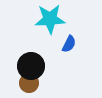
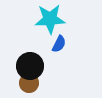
blue semicircle: moved 10 px left
black circle: moved 1 px left
